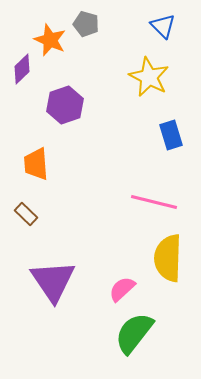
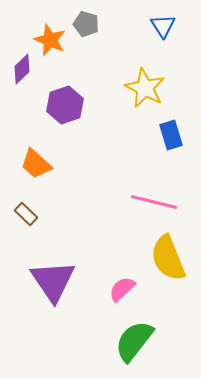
blue triangle: rotated 12 degrees clockwise
yellow star: moved 4 px left, 11 px down
orange trapezoid: rotated 44 degrees counterclockwise
yellow semicircle: rotated 24 degrees counterclockwise
green semicircle: moved 8 px down
